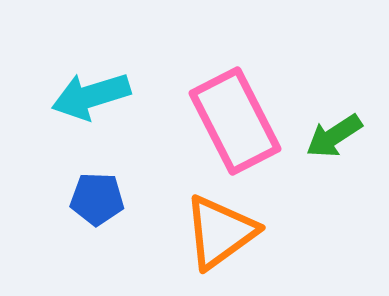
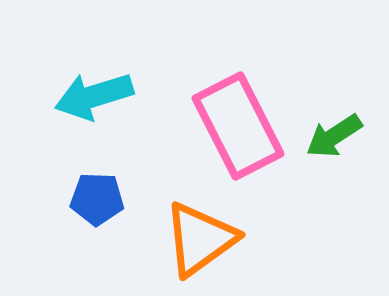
cyan arrow: moved 3 px right
pink rectangle: moved 3 px right, 5 px down
orange triangle: moved 20 px left, 7 px down
